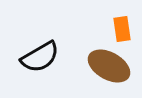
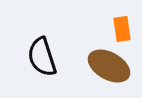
black semicircle: moved 2 px right; rotated 102 degrees clockwise
